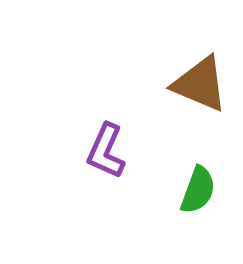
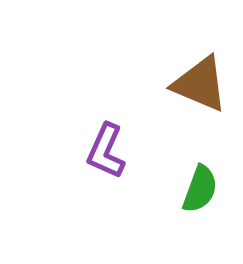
green semicircle: moved 2 px right, 1 px up
